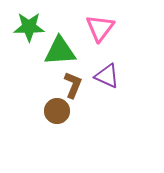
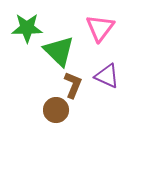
green star: moved 2 px left, 1 px down
green triangle: moved 1 px left; rotated 48 degrees clockwise
brown circle: moved 1 px left, 1 px up
